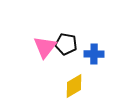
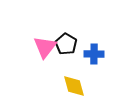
black pentagon: rotated 20 degrees clockwise
yellow diamond: rotated 75 degrees counterclockwise
